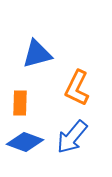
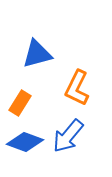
orange rectangle: rotated 30 degrees clockwise
blue arrow: moved 4 px left, 1 px up
